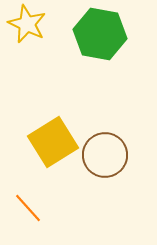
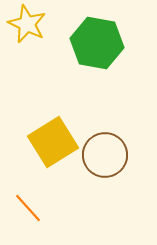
green hexagon: moved 3 px left, 9 px down
